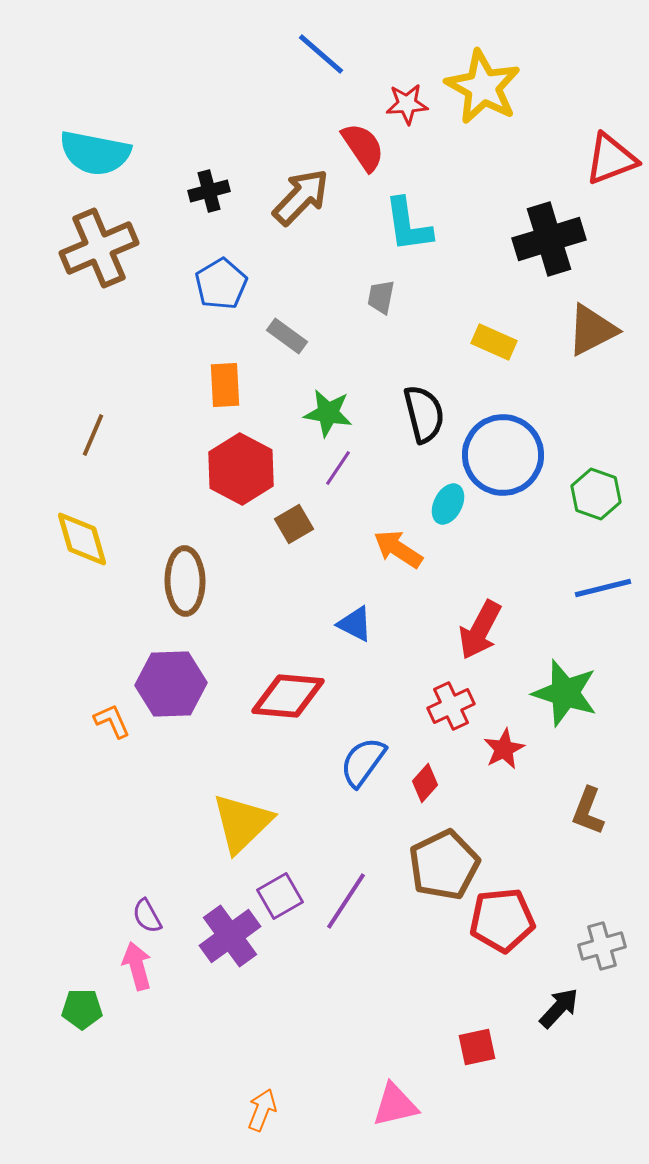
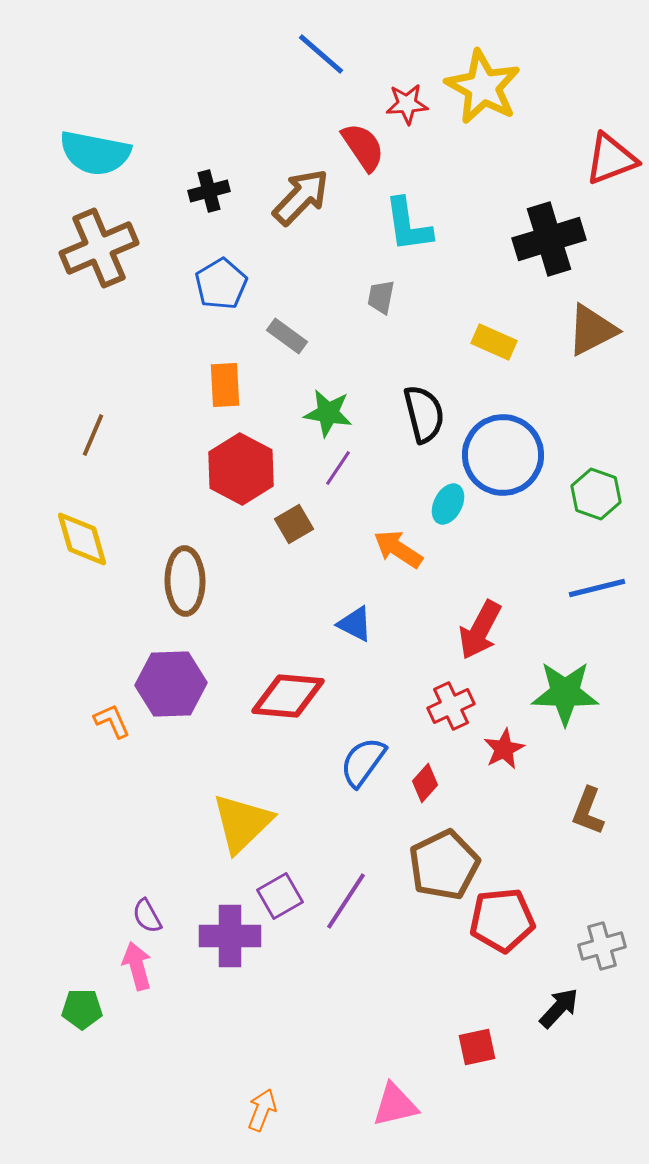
blue line at (603, 588): moved 6 px left
green star at (565, 693): rotated 16 degrees counterclockwise
purple cross at (230, 936): rotated 36 degrees clockwise
